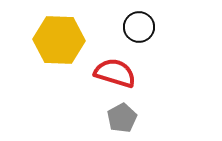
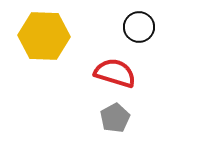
yellow hexagon: moved 15 px left, 4 px up
gray pentagon: moved 7 px left
